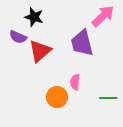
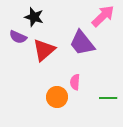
purple trapezoid: rotated 24 degrees counterclockwise
red triangle: moved 4 px right, 1 px up
